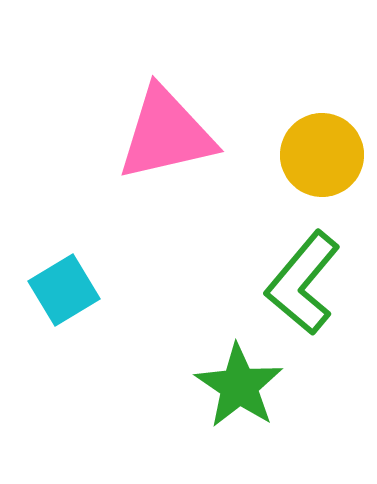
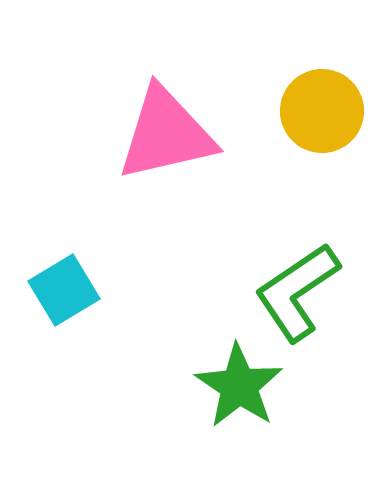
yellow circle: moved 44 px up
green L-shape: moved 6 px left, 9 px down; rotated 16 degrees clockwise
